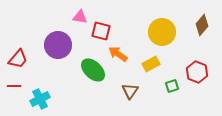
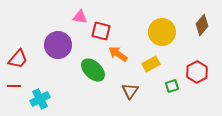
red hexagon: rotated 10 degrees clockwise
